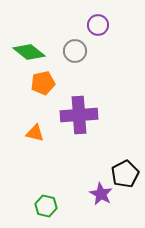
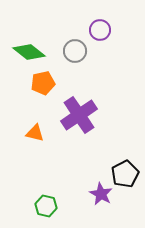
purple circle: moved 2 px right, 5 px down
purple cross: rotated 30 degrees counterclockwise
